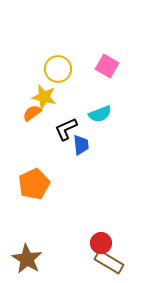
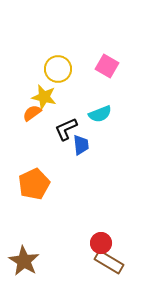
brown star: moved 3 px left, 2 px down
